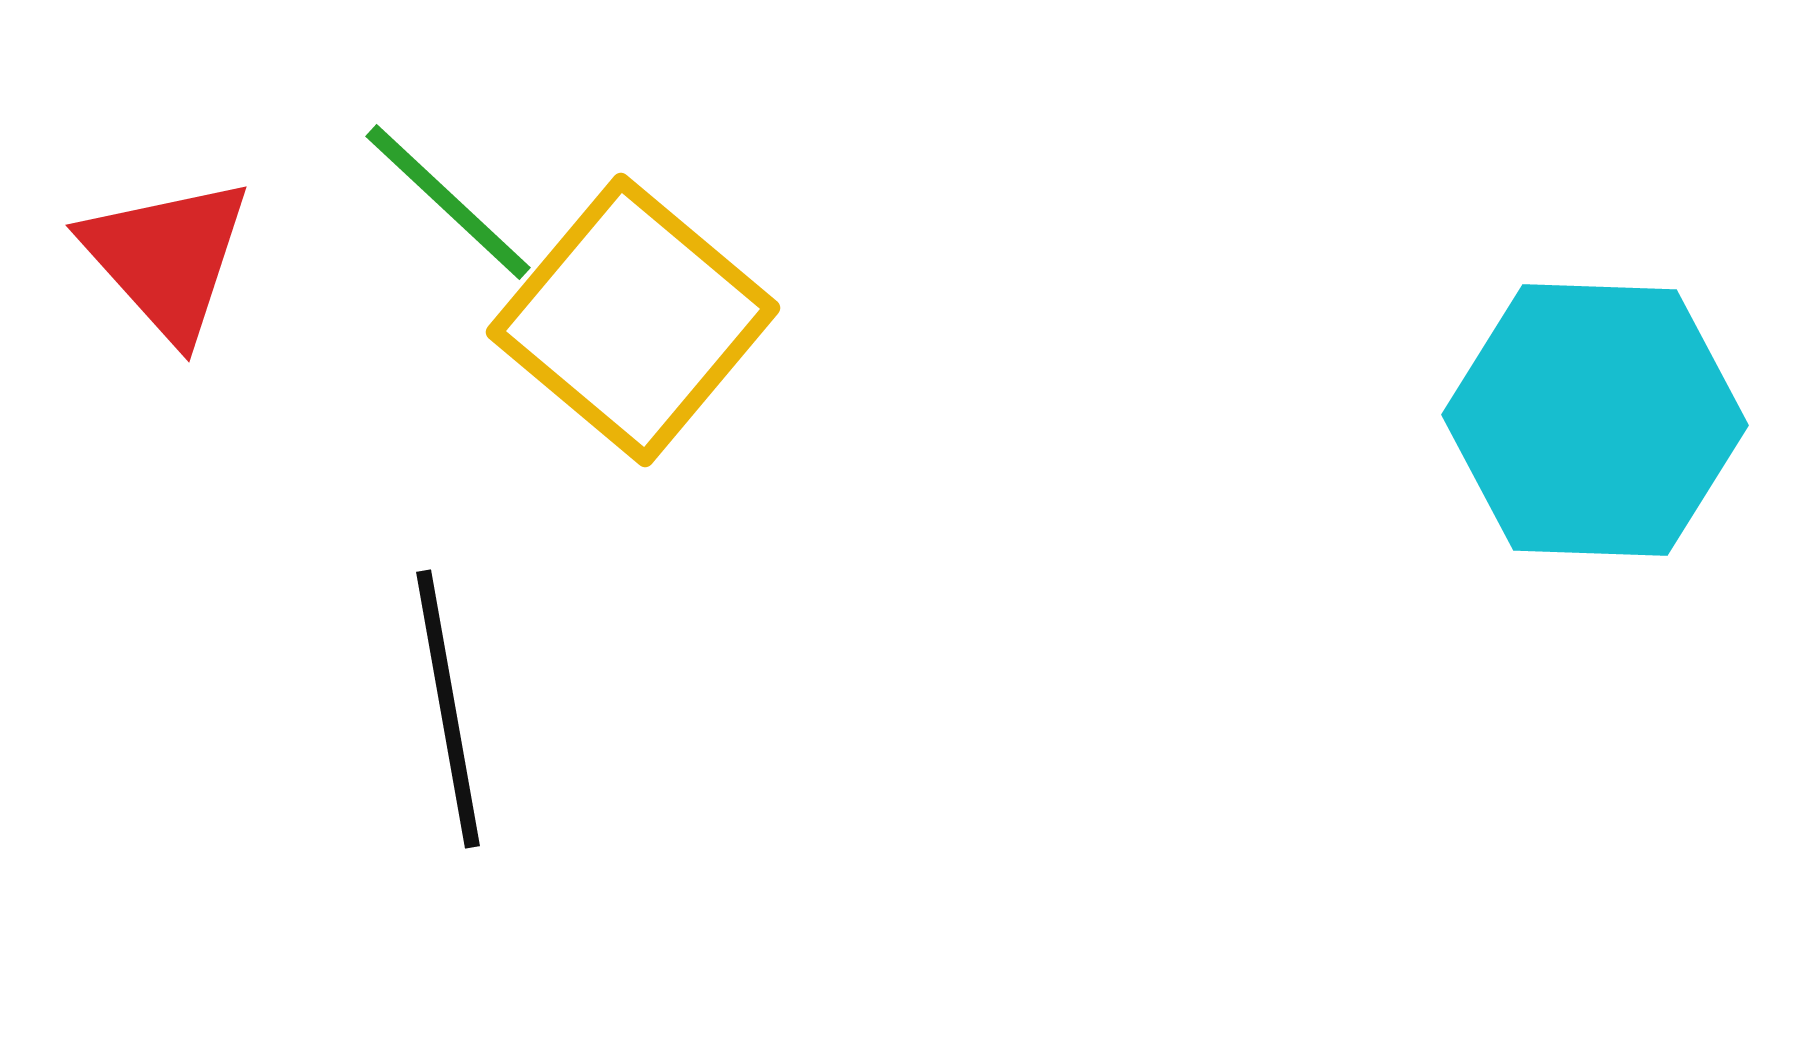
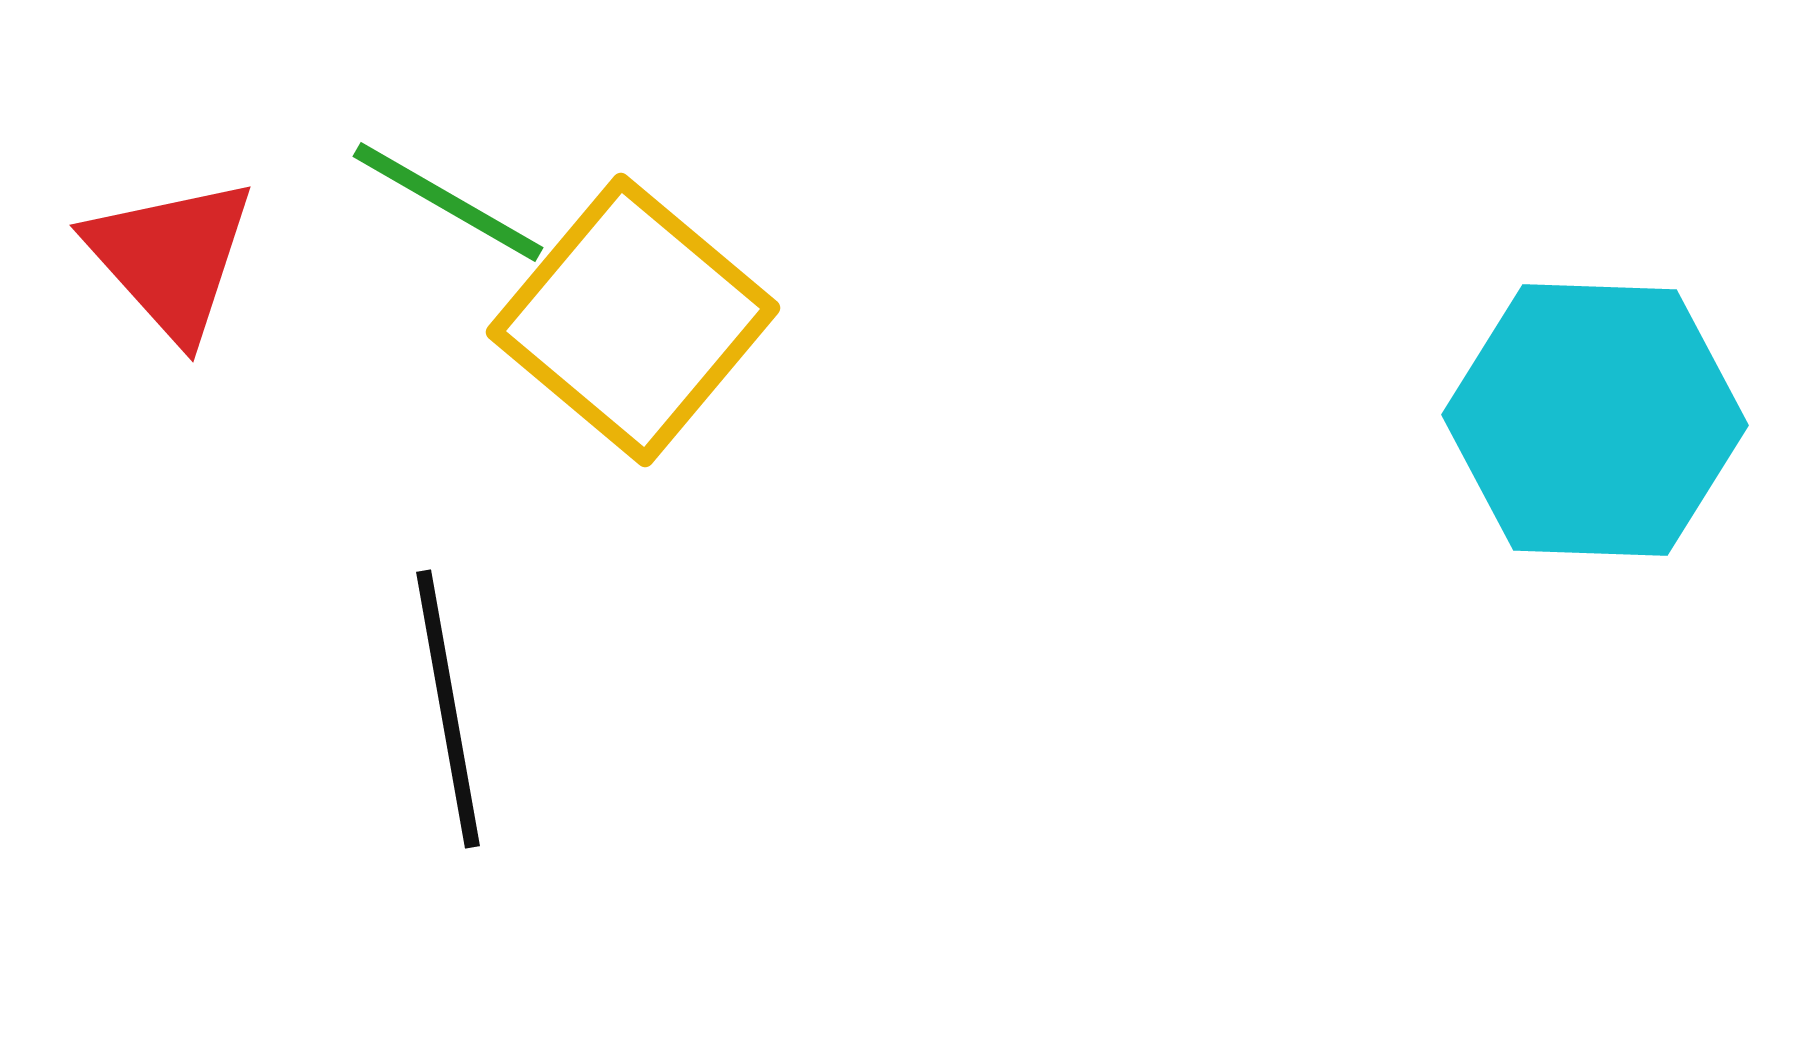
green line: rotated 13 degrees counterclockwise
red triangle: moved 4 px right
